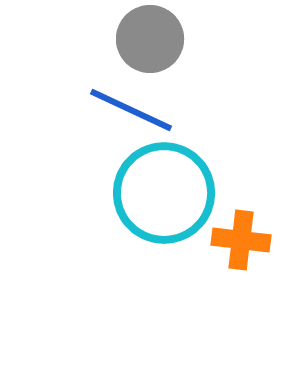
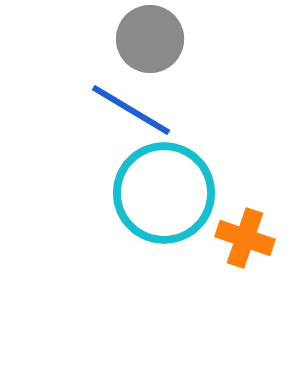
blue line: rotated 6 degrees clockwise
orange cross: moved 4 px right, 2 px up; rotated 12 degrees clockwise
